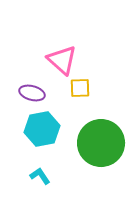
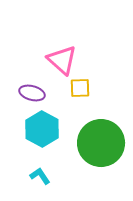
cyan hexagon: rotated 20 degrees counterclockwise
